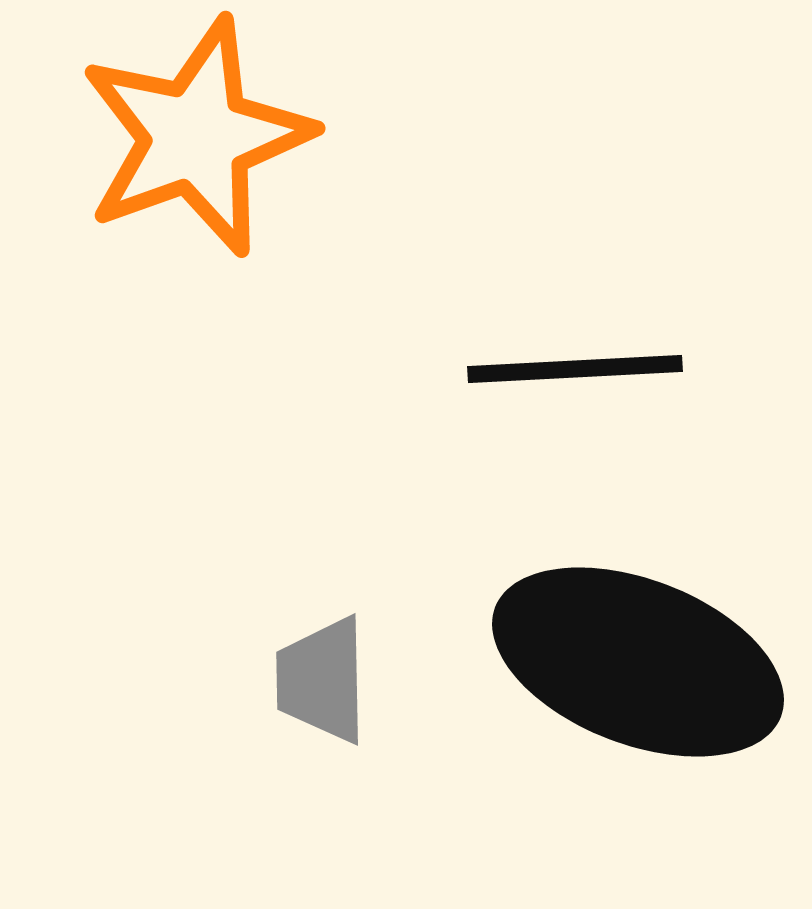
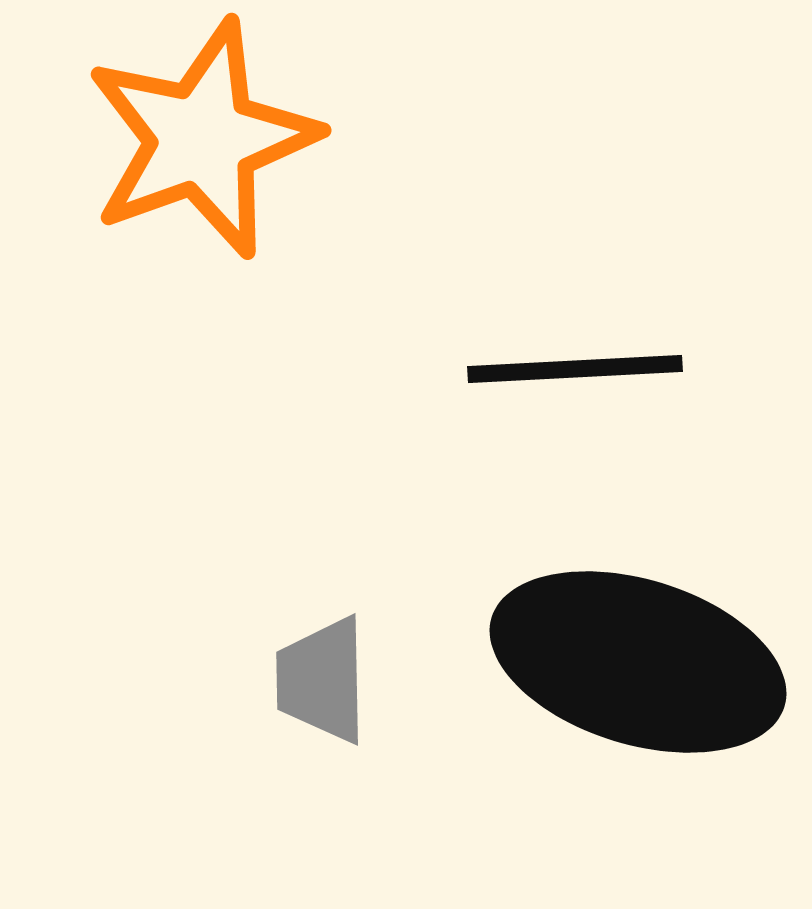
orange star: moved 6 px right, 2 px down
black ellipse: rotated 4 degrees counterclockwise
